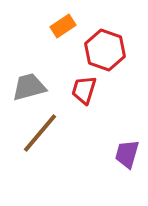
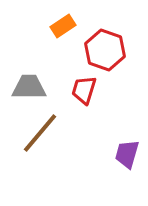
gray trapezoid: rotated 15 degrees clockwise
